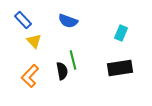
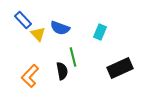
blue semicircle: moved 8 px left, 7 px down
cyan rectangle: moved 21 px left, 1 px up
yellow triangle: moved 4 px right, 7 px up
green line: moved 3 px up
black rectangle: rotated 15 degrees counterclockwise
